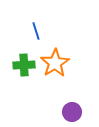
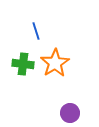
green cross: moved 1 px left, 1 px up; rotated 10 degrees clockwise
purple circle: moved 2 px left, 1 px down
